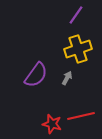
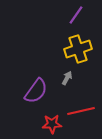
purple semicircle: moved 16 px down
red line: moved 5 px up
red star: rotated 18 degrees counterclockwise
